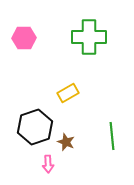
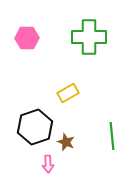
pink hexagon: moved 3 px right
